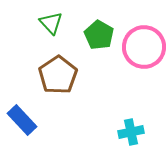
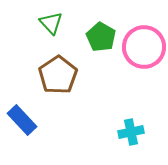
green pentagon: moved 2 px right, 2 px down
